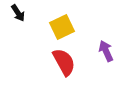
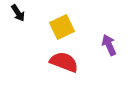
purple arrow: moved 3 px right, 6 px up
red semicircle: rotated 40 degrees counterclockwise
